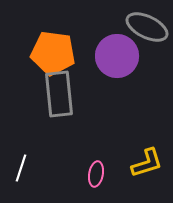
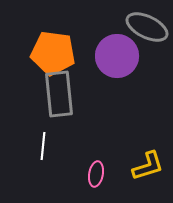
yellow L-shape: moved 1 px right, 3 px down
white line: moved 22 px right, 22 px up; rotated 12 degrees counterclockwise
